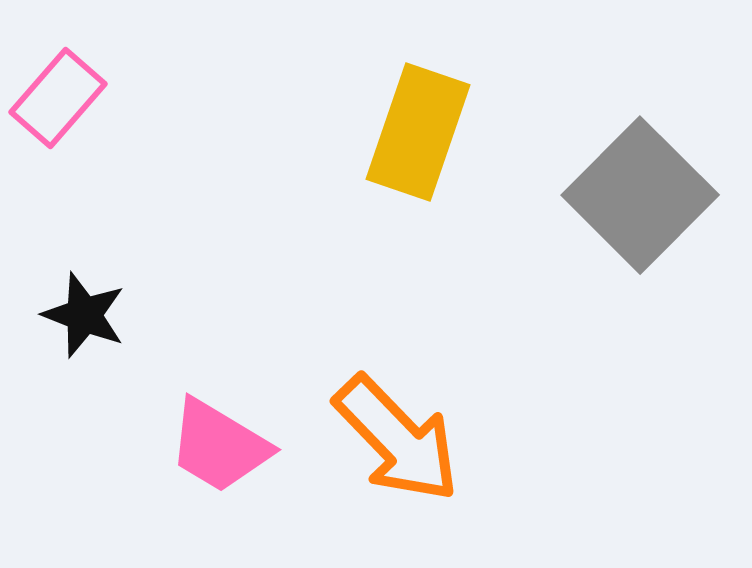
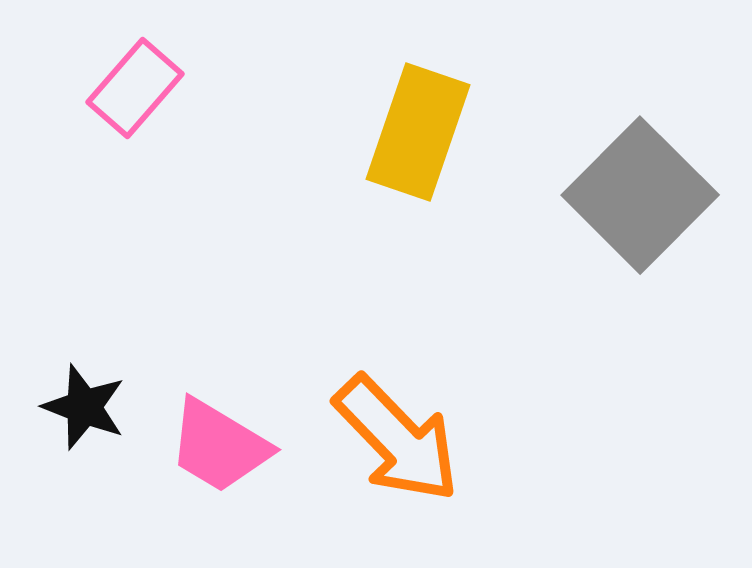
pink rectangle: moved 77 px right, 10 px up
black star: moved 92 px down
